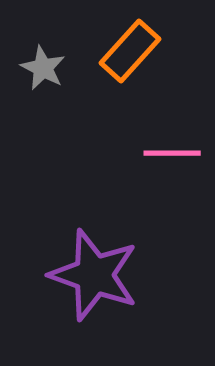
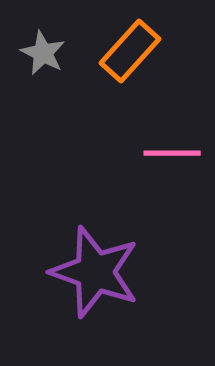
gray star: moved 15 px up
purple star: moved 1 px right, 3 px up
